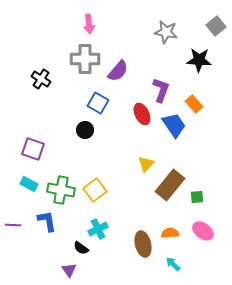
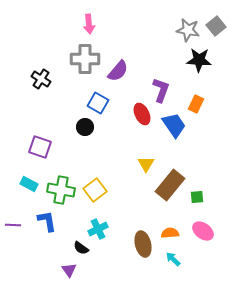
gray star: moved 22 px right, 2 px up
orange rectangle: moved 2 px right; rotated 66 degrees clockwise
black circle: moved 3 px up
purple square: moved 7 px right, 2 px up
yellow triangle: rotated 12 degrees counterclockwise
cyan arrow: moved 5 px up
